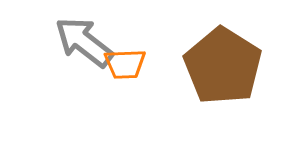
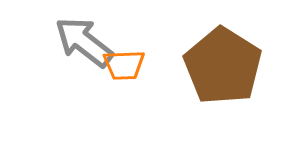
orange trapezoid: moved 1 px left, 1 px down
